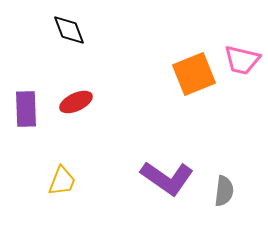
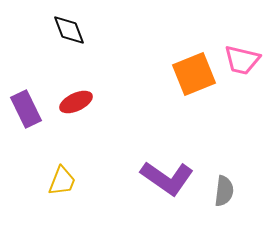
purple rectangle: rotated 24 degrees counterclockwise
